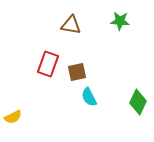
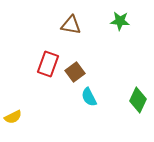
brown square: moved 2 px left; rotated 24 degrees counterclockwise
green diamond: moved 2 px up
